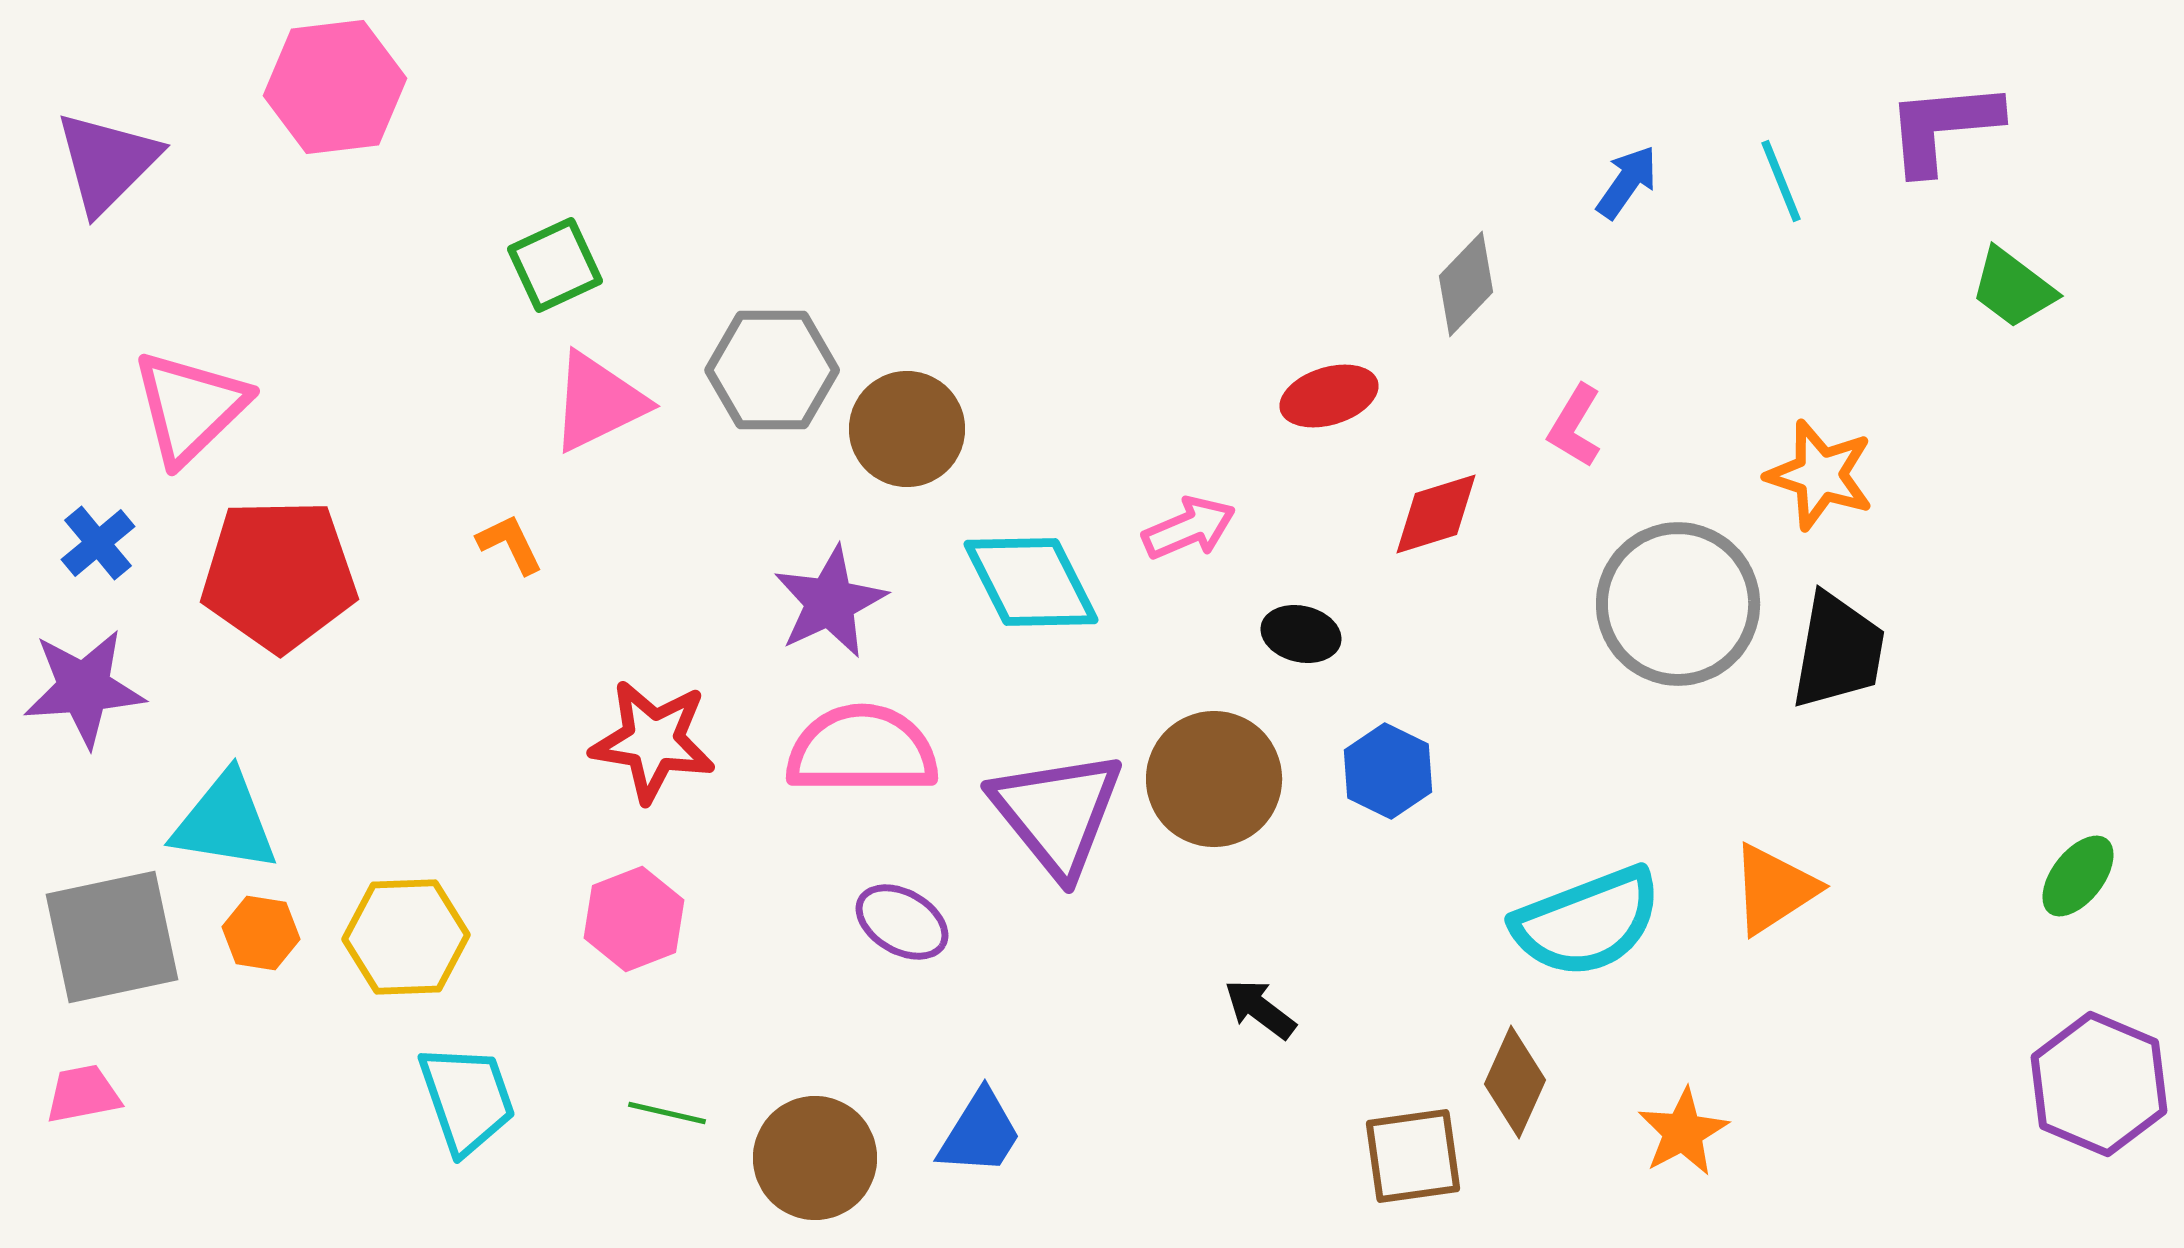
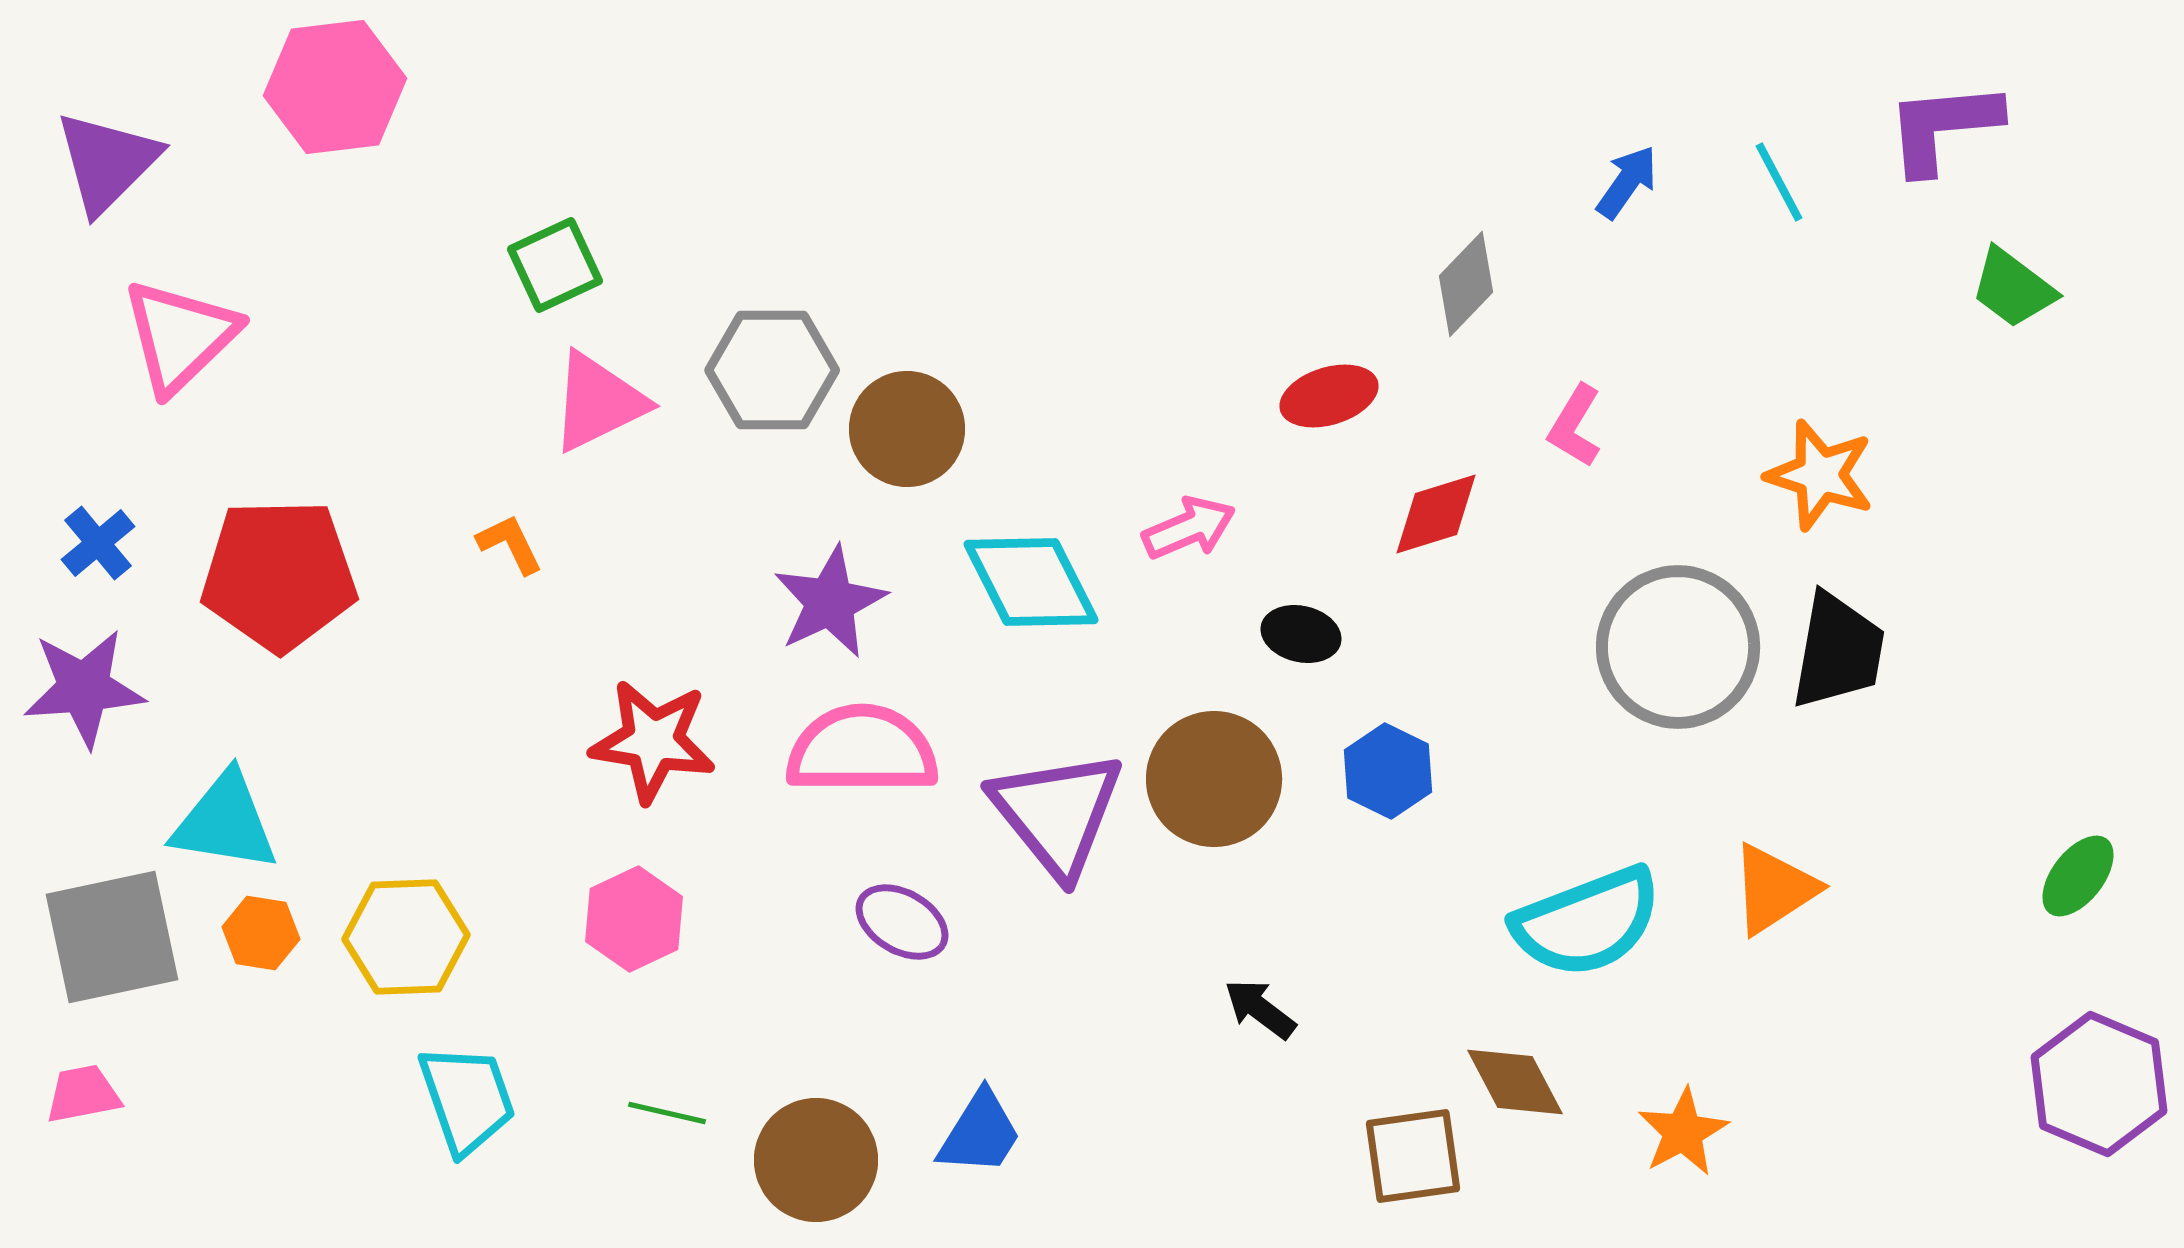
cyan line at (1781, 181): moved 2 px left, 1 px down; rotated 6 degrees counterclockwise
pink triangle at (190, 407): moved 10 px left, 71 px up
gray circle at (1678, 604): moved 43 px down
pink hexagon at (634, 919): rotated 4 degrees counterclockwise
brown diamond at (1515, 1082): rotated 52 degrees counterclockwise
brown circle at (815, 1158): moved 1 px right, 2 px down
